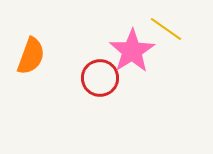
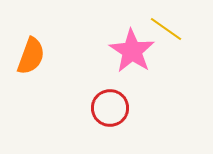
pink star: rotated 6 degrees counterclockwise
red circle: moved 10 px right, 30 px down
